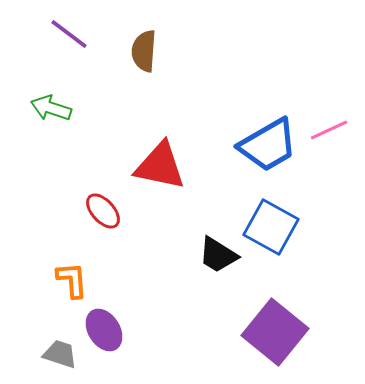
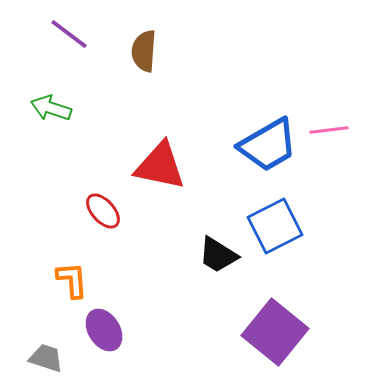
pink line: rotated 18 degrees clockwise
blue square: moved 4 px right, 1 px up; rotated 34 degrees clockwise
gray trapezoid: moved 14 px left, 4 px down
